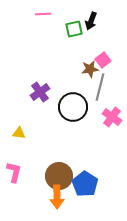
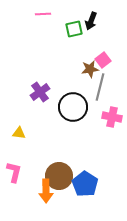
pink cross: rotated 24 degrees counterclockwise
orange arrow: moved 11 px left, 6 px up
